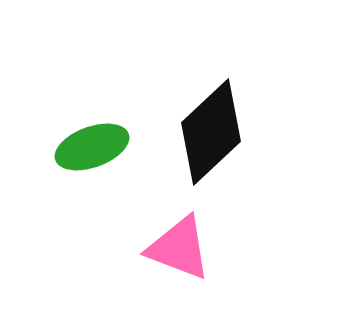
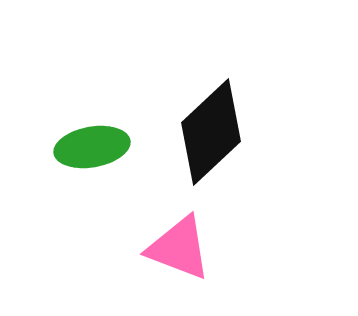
green ellipse: rotated 10 degrees clockwise
